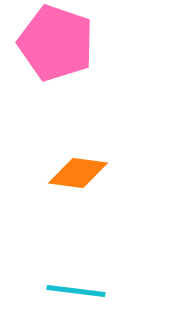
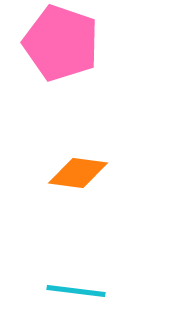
pink pentagon: moved 5 px right
